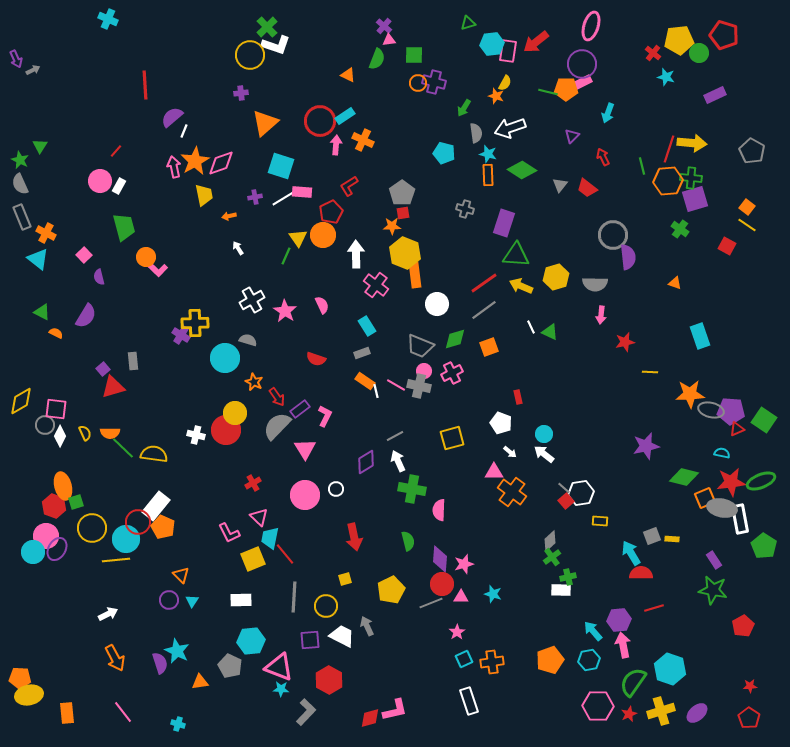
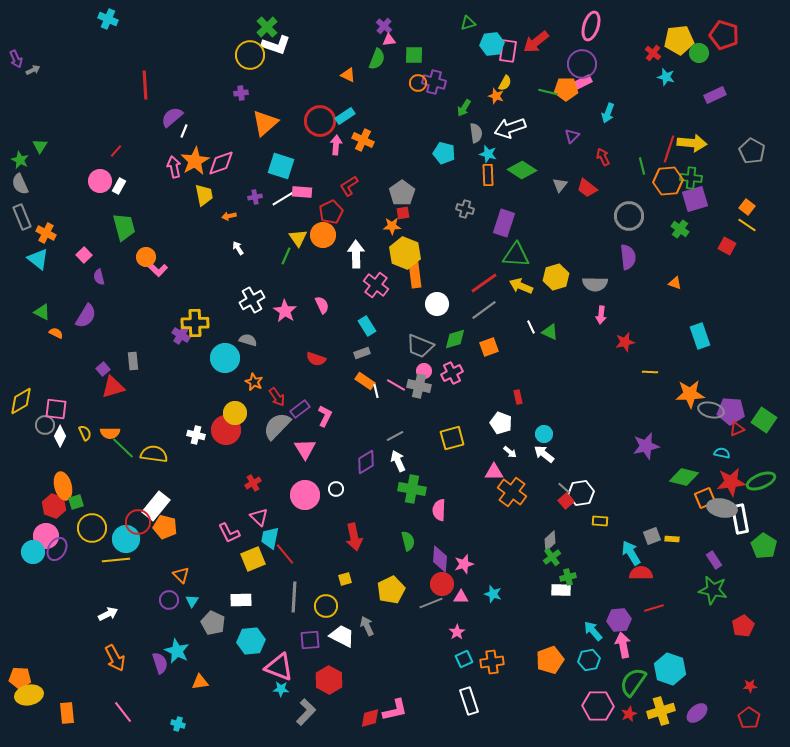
gray circle at (613, 235): moved 16 px right, 19 px up
orange pentagon at (163, 527): moved 2 px right; rotated 10 degrees counterclockwise
gray pentagon at (230, 666): moved 17 px left, 43 px up
